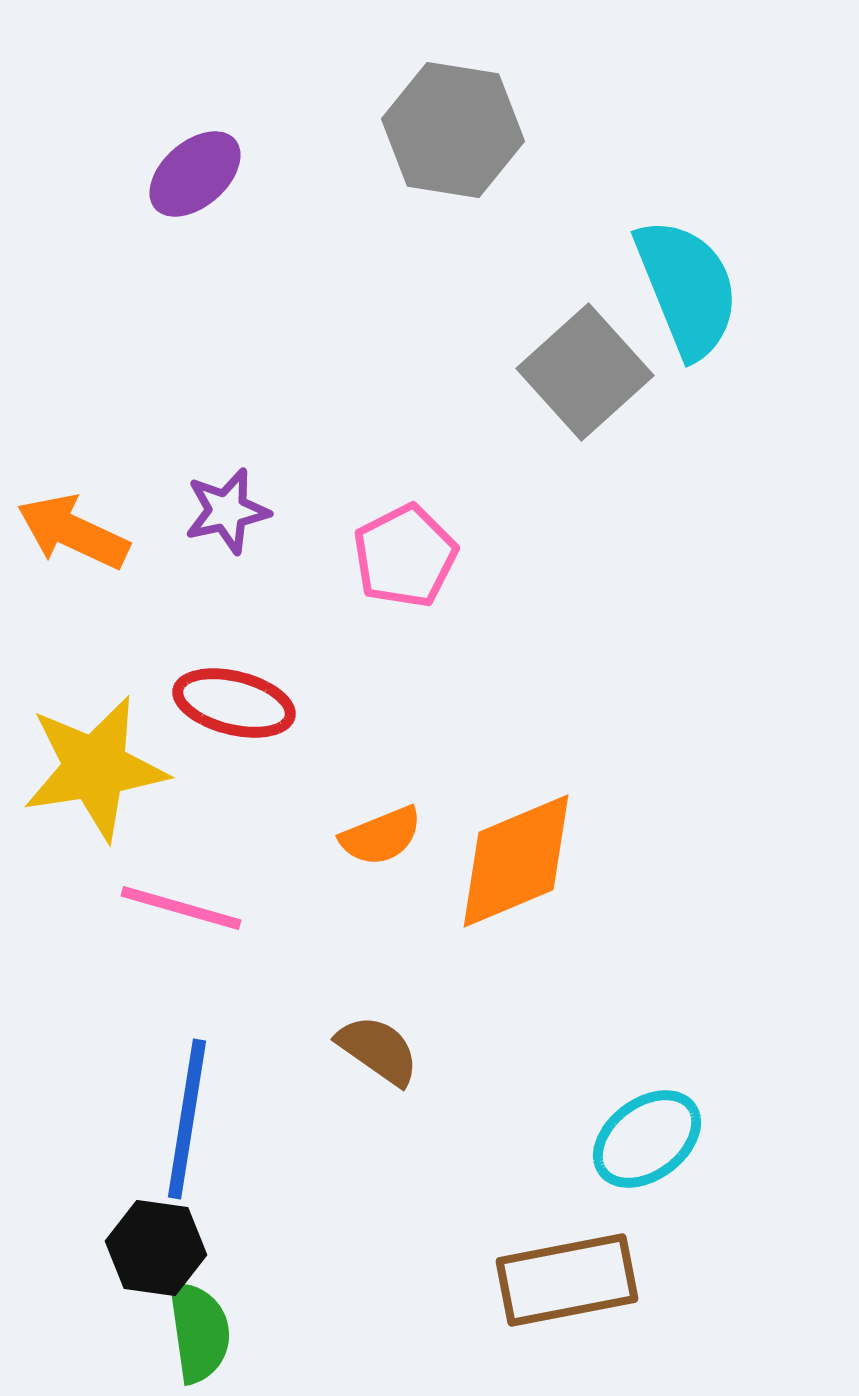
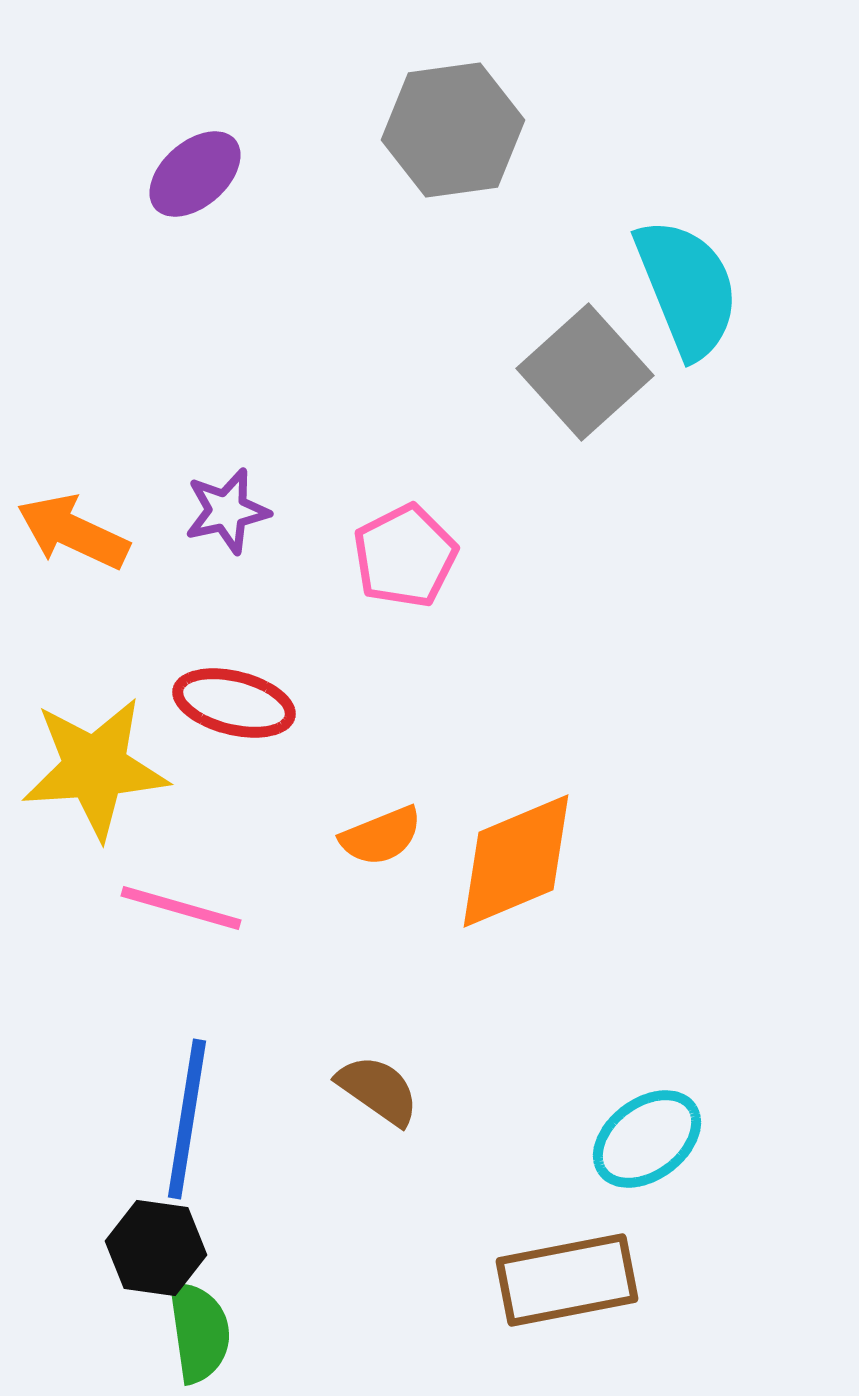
gray hexagon: rotated 17 degrees counterclockwise
yellow star: rotated 5 degrees clockwise
brown semicircle: moved 40 px down
